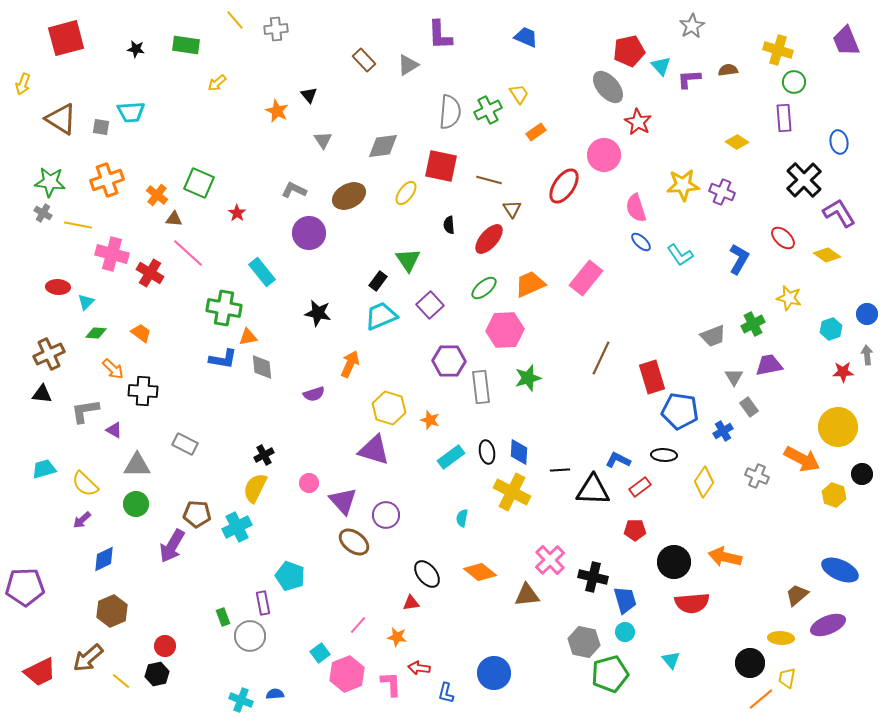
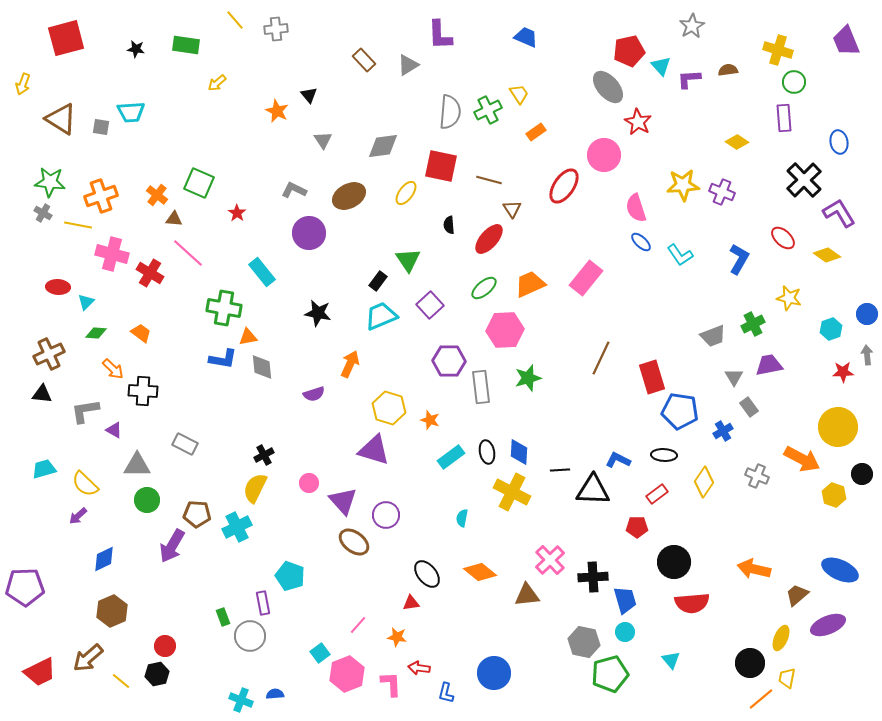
orange cross at (107, 180): moved 6 px left, 16 px down
red rectangle at (640, 487): moved 17 px right, 7 px down
green circle at (136, 504): moved 11 px right, 4 px up
purple arrow at (82, 520): moved 4 px left, 4 px up
red pentagon at (635, 530): moved 2 px right, 3 px up
orange arrow at (725, 557): moved 29 px right, 12 px down
black cross at (593, 577): rotated 16 degrees counterclockwise
yellow ellipse at (781, 638): rotated 70 degrees counterclockwise
